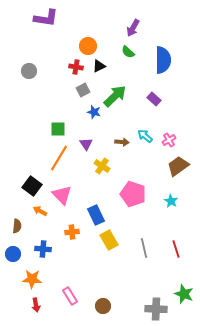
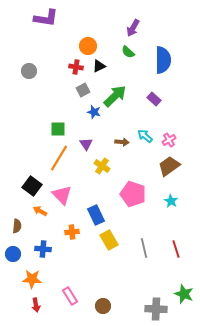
brown trapezoid: moved 9 px left
